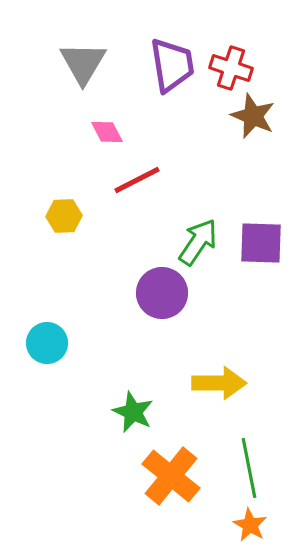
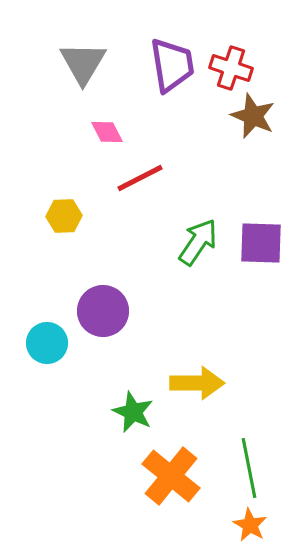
red line: moved 3 px right, 2 px up
purple circle: moved 59 px left, 18 px down
yellow arrow: moved 22 px left
